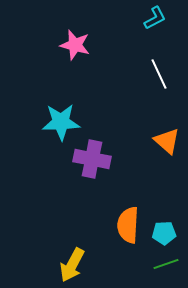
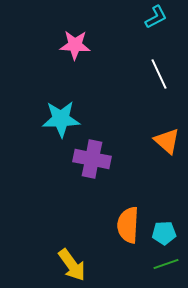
cyan L-shape: moved 1 px right, 1 px up
pink star: rotated 12 degrees counterclockwise
cyan star: moved 3 px up
yellow arrow: rotated 64 degrees counterclockwise
